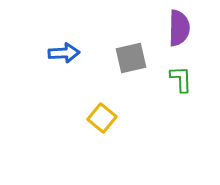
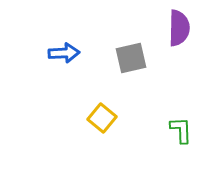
green L-shape: moved 51 px down
